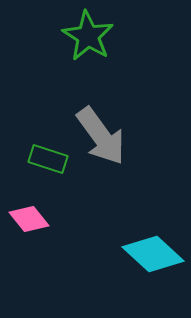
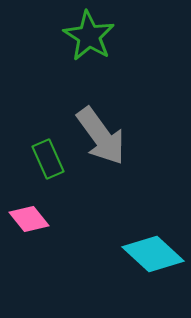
green star: moved 1 px right
green rectangle: rotated 48 degrees clockwise
